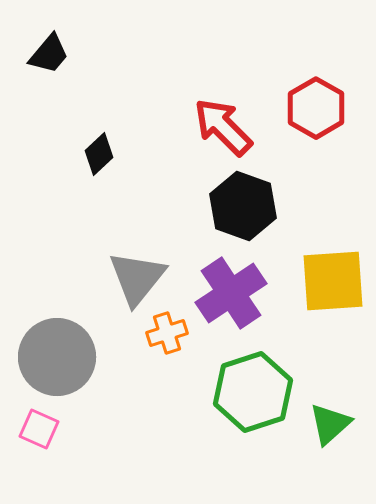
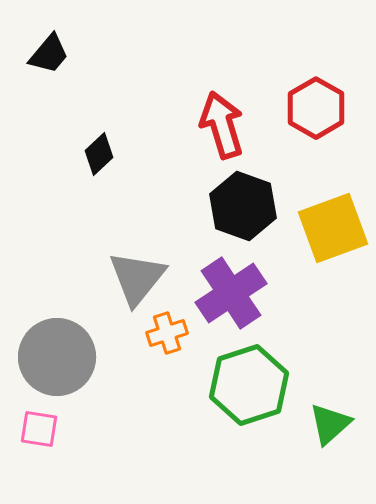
red arrow: moved 1 px left, 2 px up; rotated 28 degrees clockwise
yellow square: moved 53 px up; rotated 16 degrees counterclockwise
green hexagon: moved 4 px left, 7 px up
pink square: rotated 15 degrees counterclockwise
